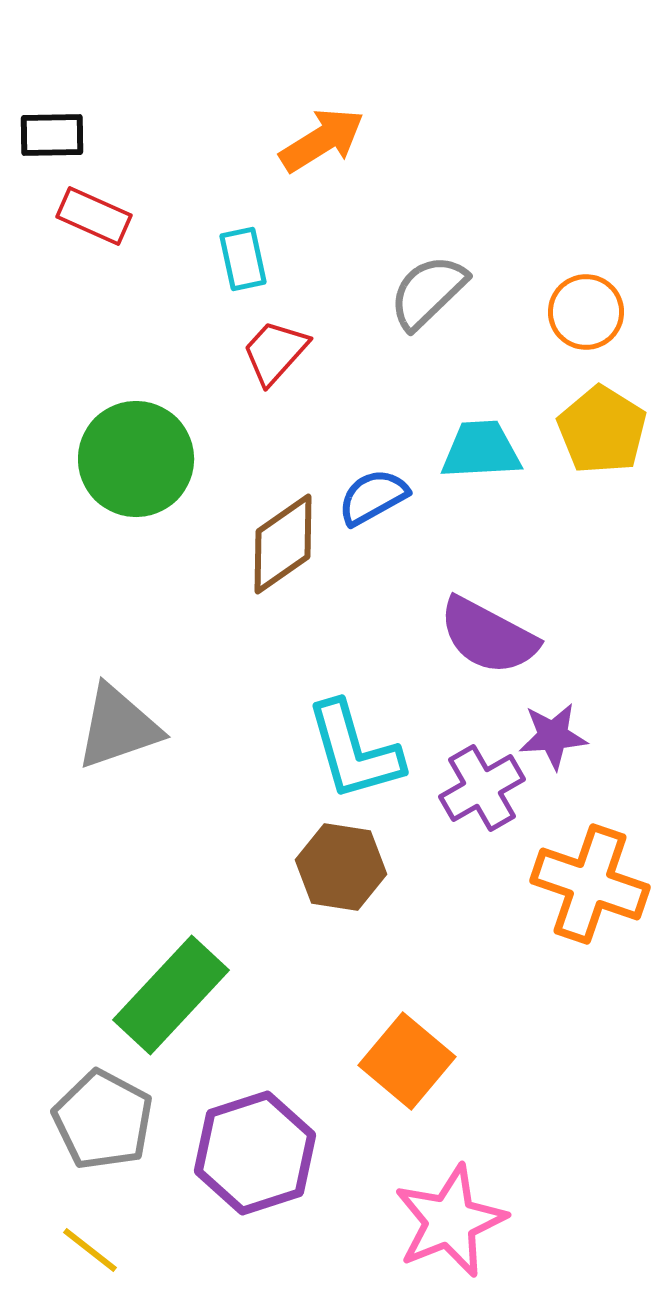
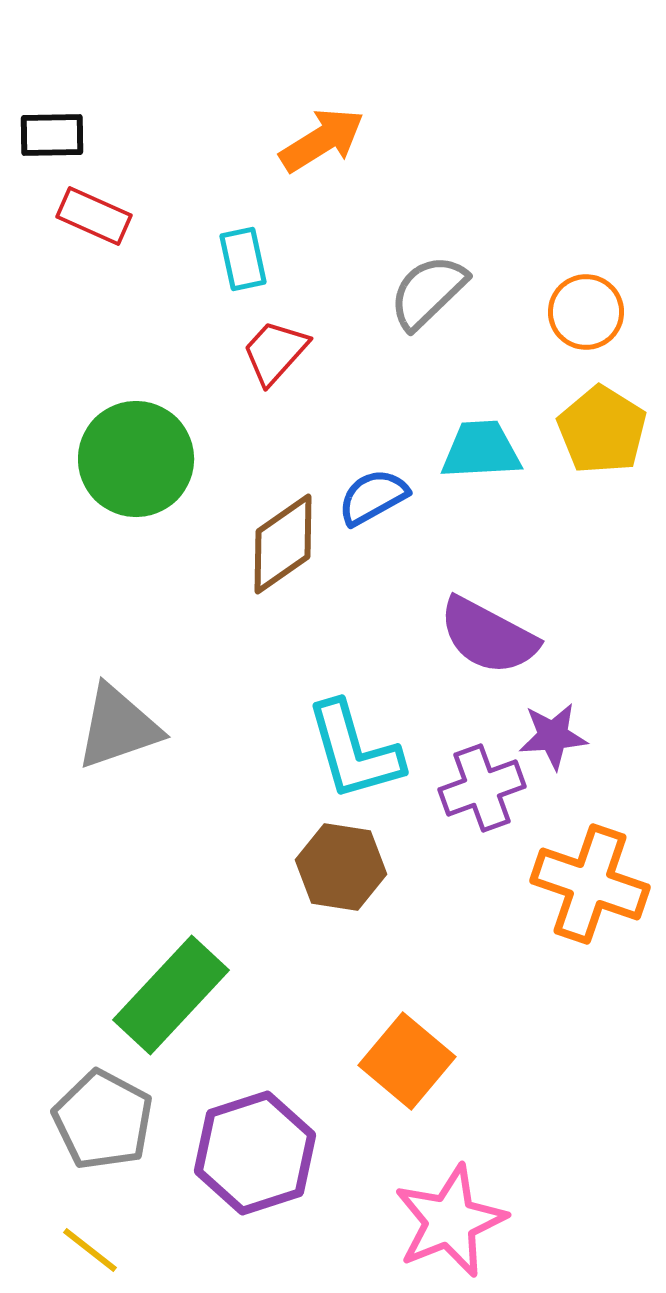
purple cross: rotated 10 degrees clockwise
